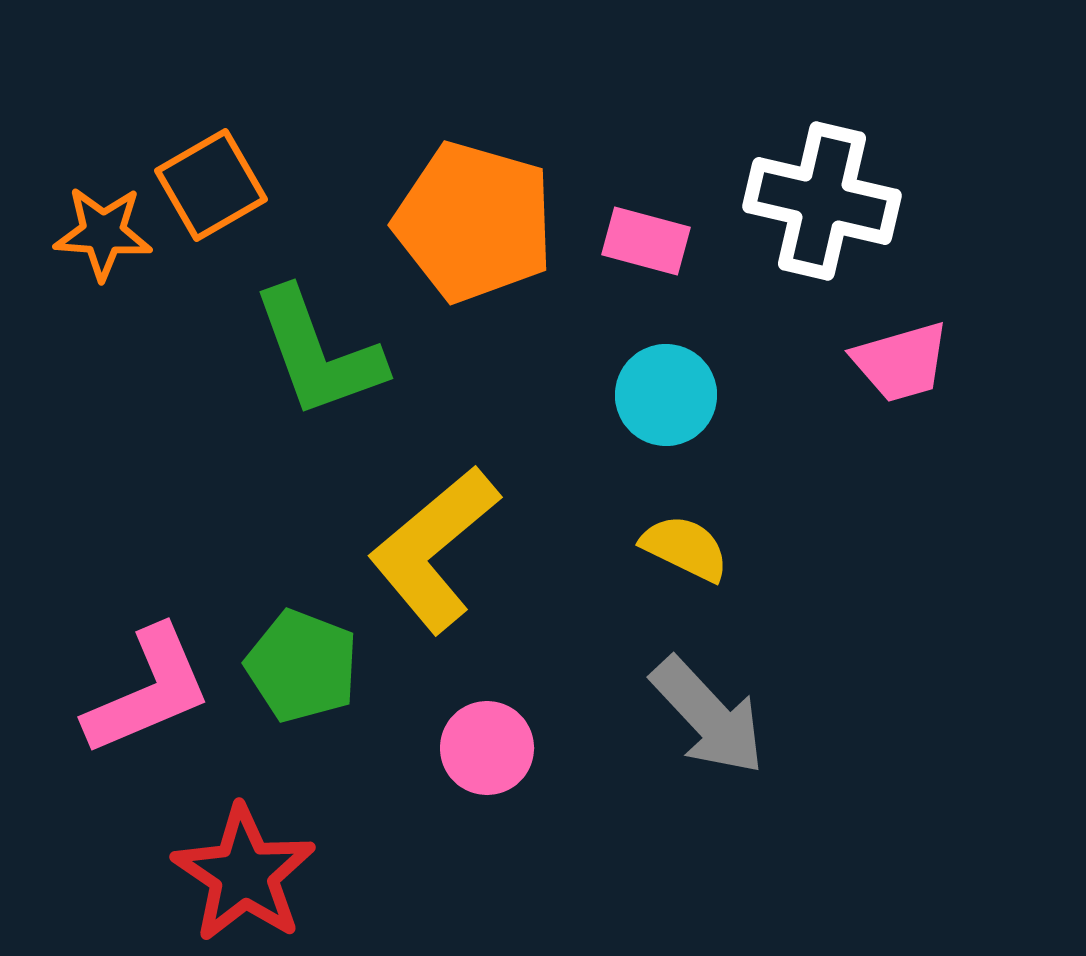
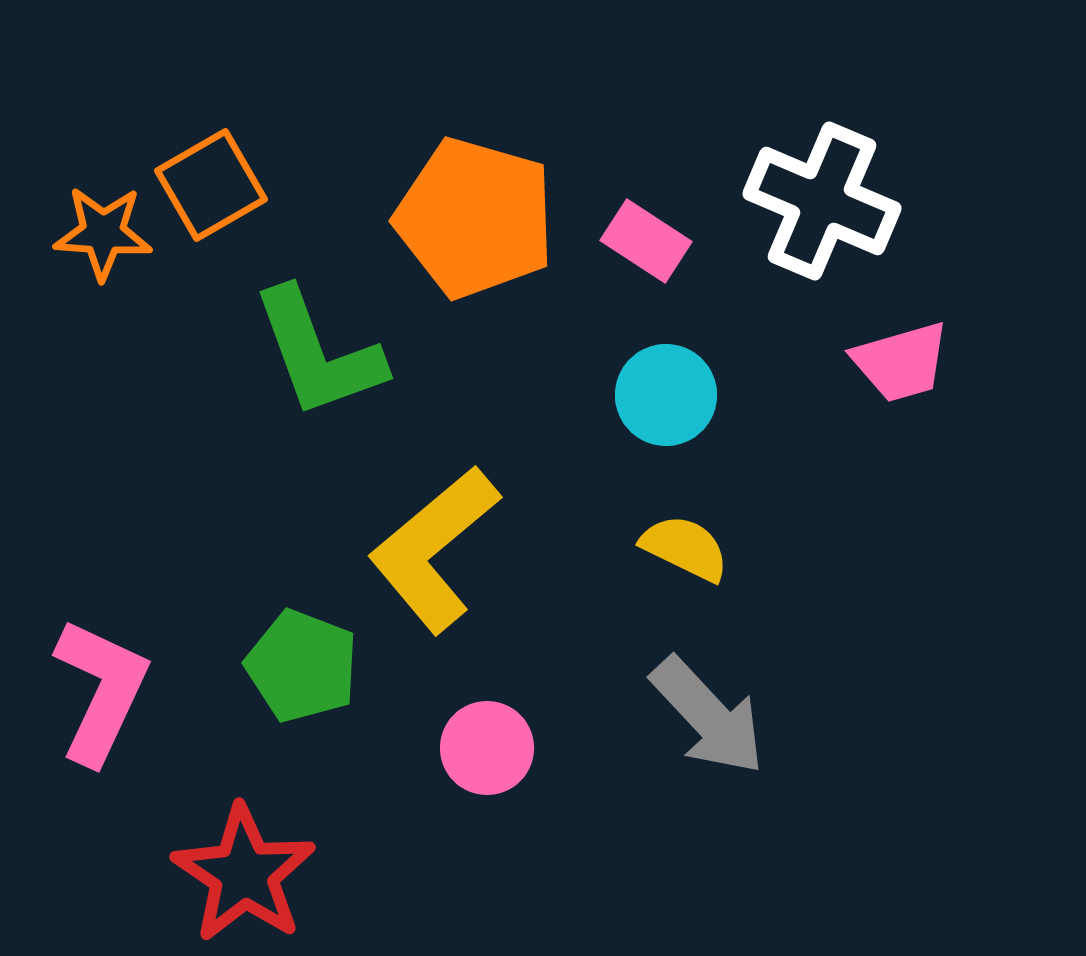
white cross: rotated 10 degrees clockwise
orange pentagon: moved 1 px right, 4 px up
pink rectangle: rotated 18 degrees clockwise
pink L-shape: moved 47 px left; rotated 42 degrees counterclockwise
